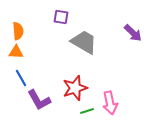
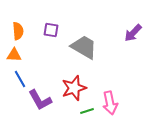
purple square: moved 10 px left, 13 px down
purple arrow: rotated 90 degrees clockwise
gray trapezoid: moved 5 px down
orange triangle: moved 2 px left, 3 px down
blue line: moved 1 px left, 1 px down
red star: moved 1 px left
purple L-shape: moved 1 px right
